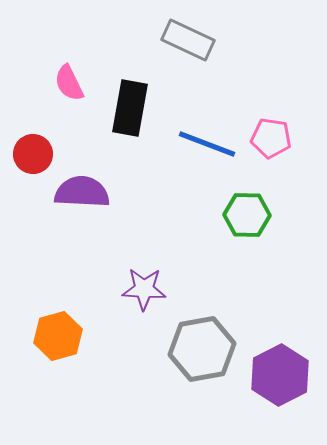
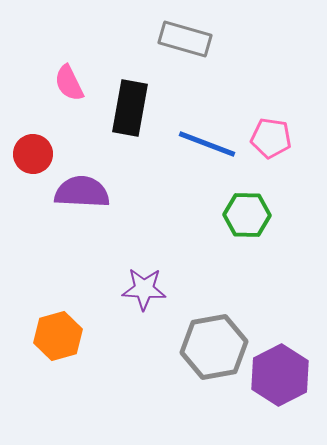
gray rectangle: moved 3 px left, 1 px up; rotated 9 degrees counterclockwise
gray hexagon: moved 12 px right, 2 px up
